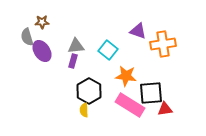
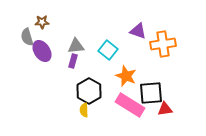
orange star: rotated 15 degrees clockwise
